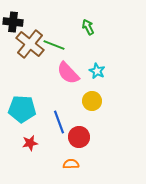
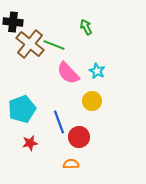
green arrow: moved 2 px left
cyan pentagon: rotated 24 degrees counterclockwise
